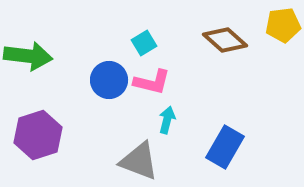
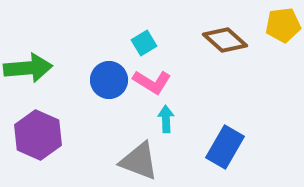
green arrow: moved 12 px down; rotated 12 degrees counterclockwise
pink L-shape: rotated 18 degrees clockwise
cyan arrow: moved 1 px left, 1 px up; rotated 16 degrees counterclockwise
purple hexagon: rotated 18 degrees counterclockwise
